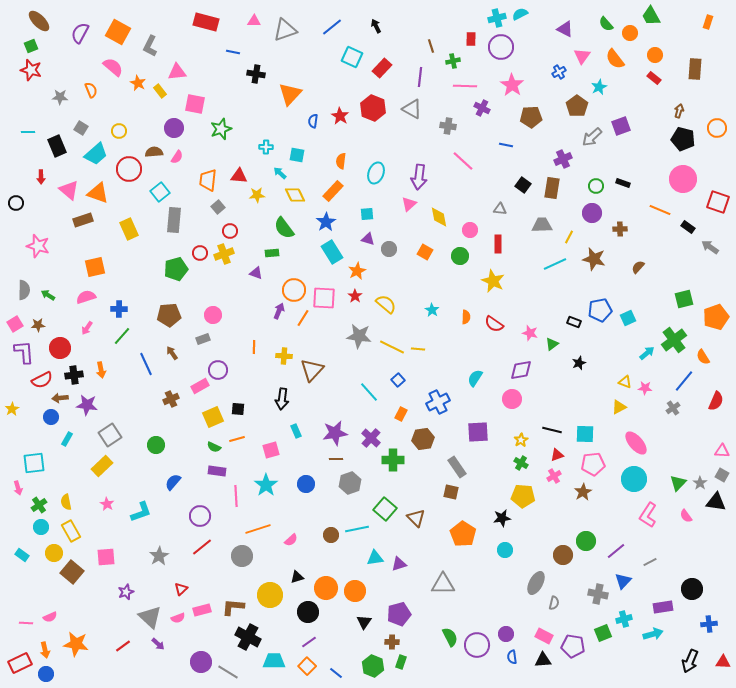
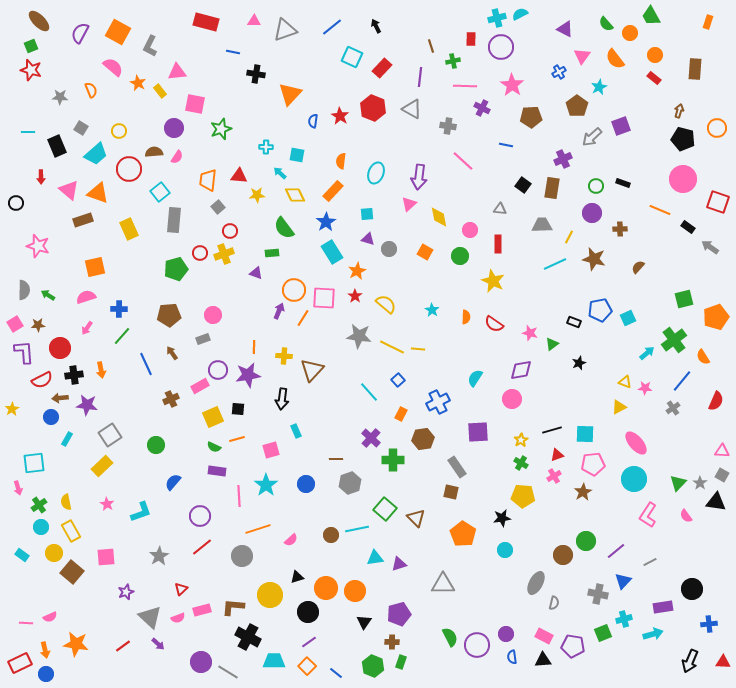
blue line at (684, 381): moved 2 px left
black line at (552, 430): rotated 30 degrees counterclockwise
purple star at (335, 433): moved 87 px left, 58 px up
pink line at (236, 496): moved 3 px right
